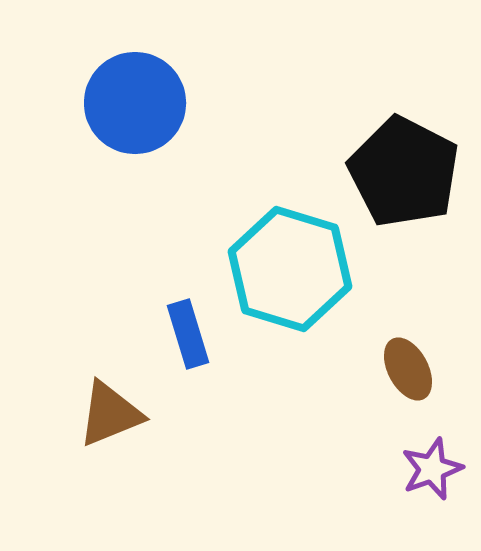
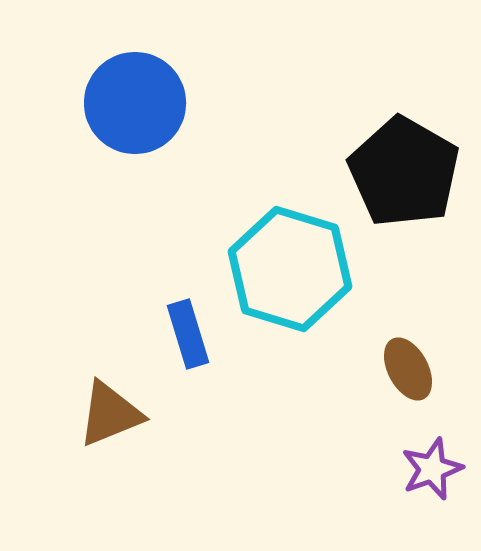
black pentagon: rotated 3 degrees clockwise
